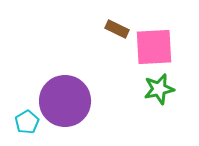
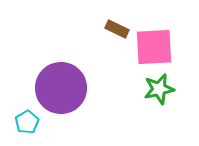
purple circle: moved 4 px left, 13 px up
